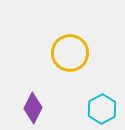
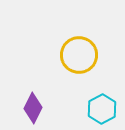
yellow circle: moved 9 px right, 2 px down
